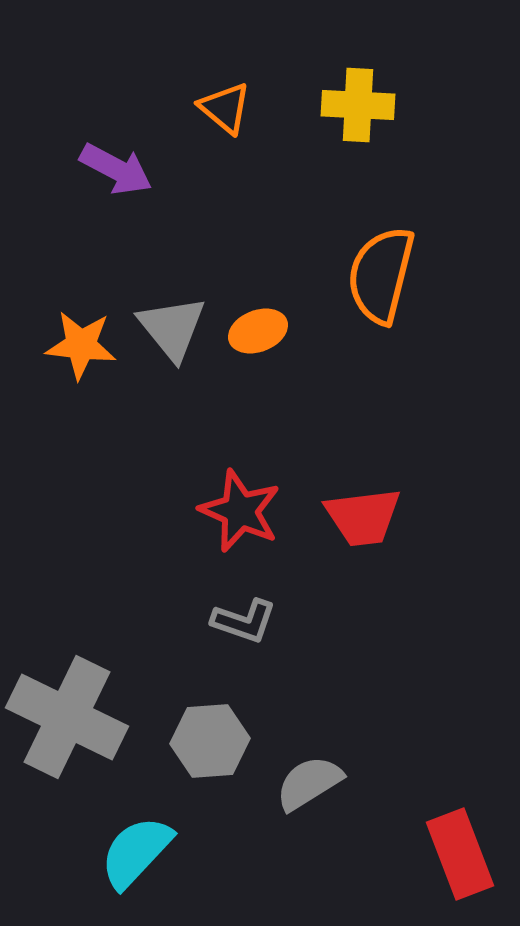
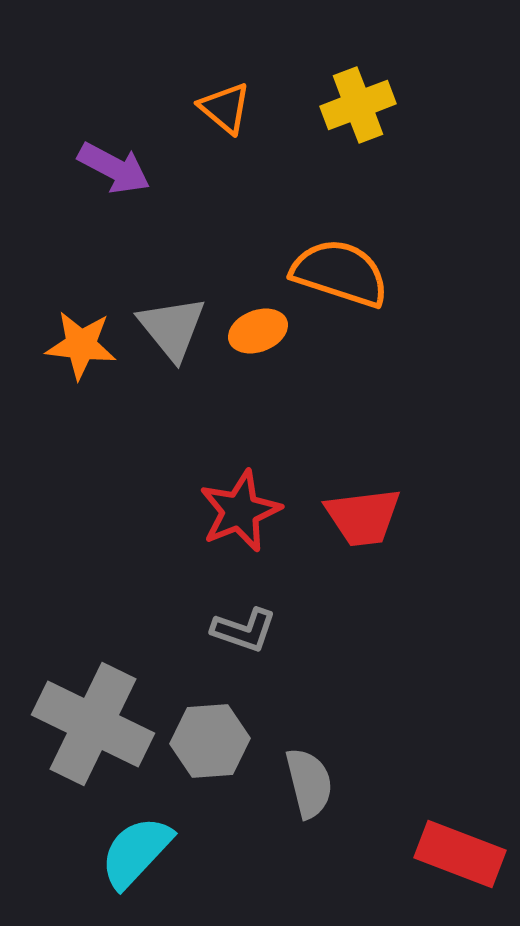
yellow cross: rotated 24 degrees counterclockwise
purple arrow: moved 2 px left, 1 px up
orange semicircle: moved 41 px left, 2 px up; rotated 94 degrees clockwise
red star: rotated 26 degrees clockwise
gray L-shape: moved 9 px down
gray cross: moved 26 px right, 7 px down
gray semicircle: rotated 108 degrees clockwise
red rectangle: rotated 48 degrees counterclockwise
